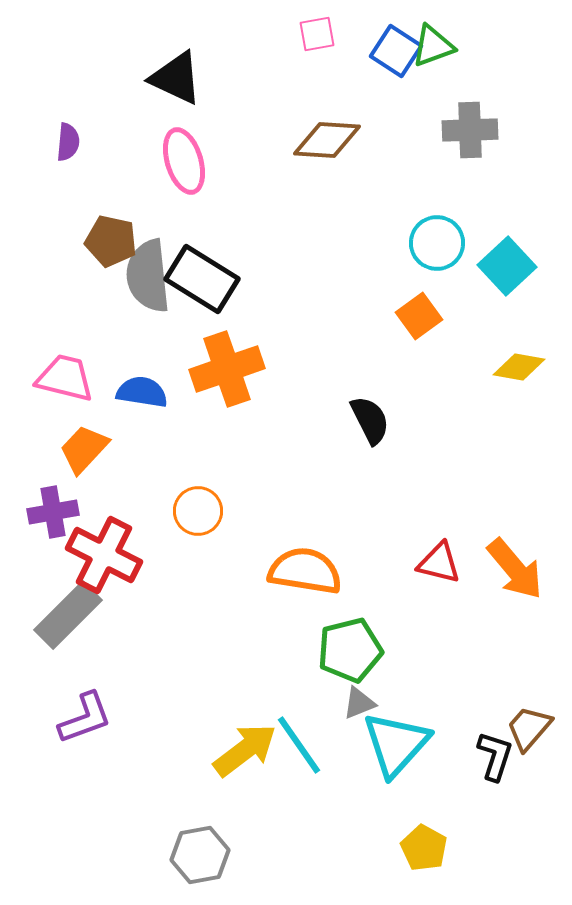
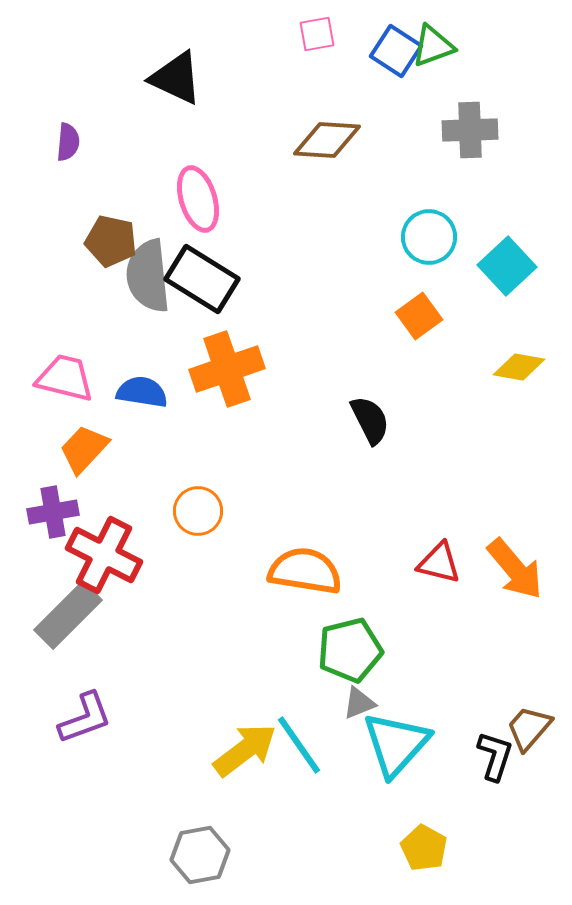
pink ellipse: moved 14 px right, 38 px down
cyan circle: moved 8 px left, 6 px up
